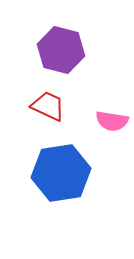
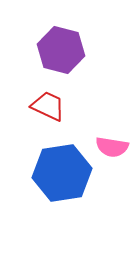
pink semicircle: moved 26 px down
blue hexagon: moved 1 px right
